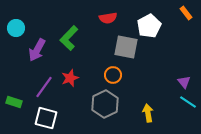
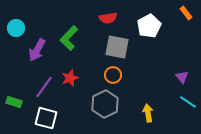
gray square: moved 9 px left
purple triangle: moved 2 px left, 5 px up
